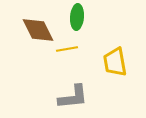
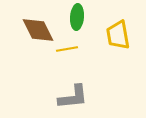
yellow trapezoid: moved 3 px right, 27 px up
